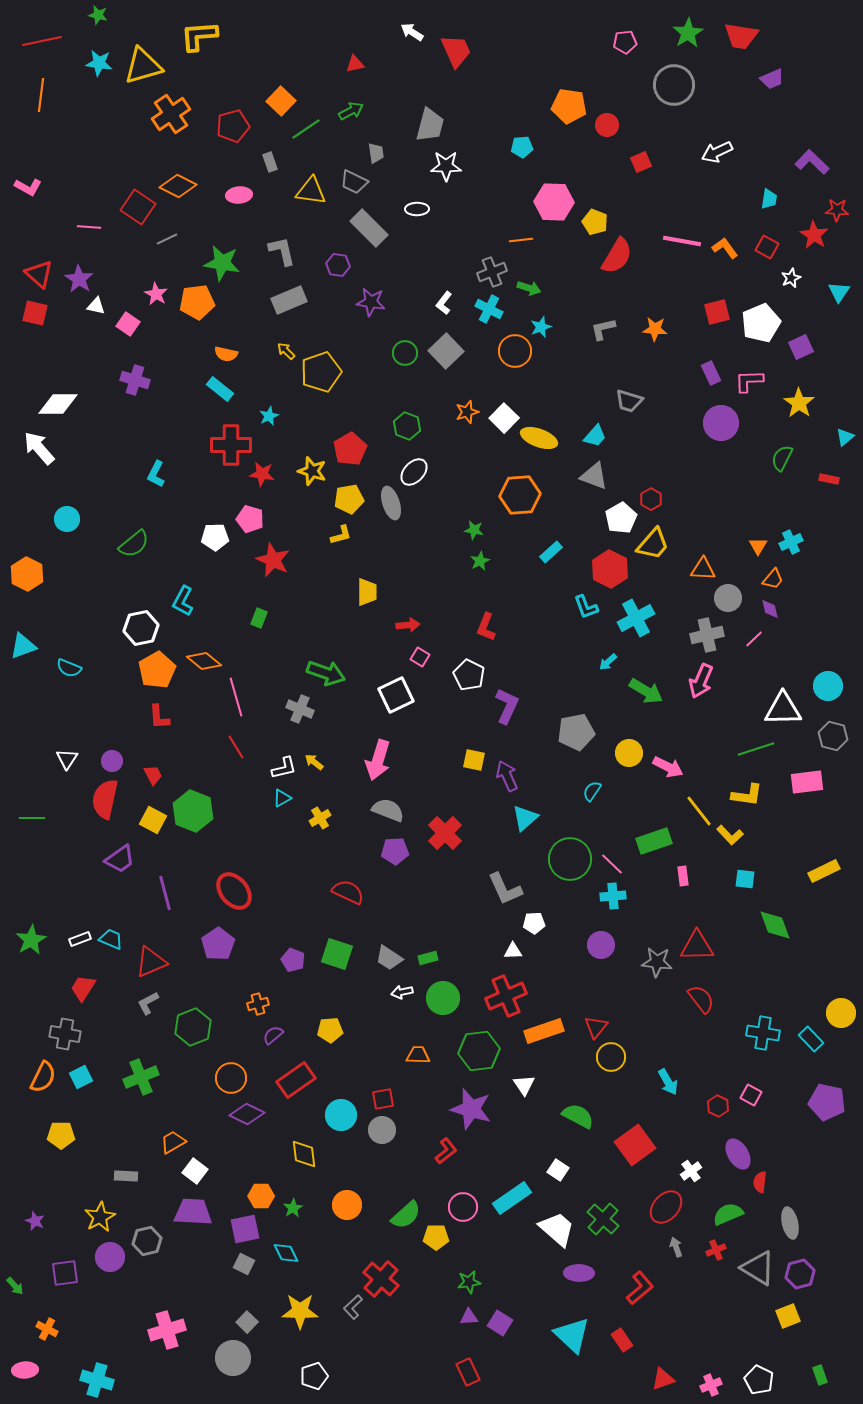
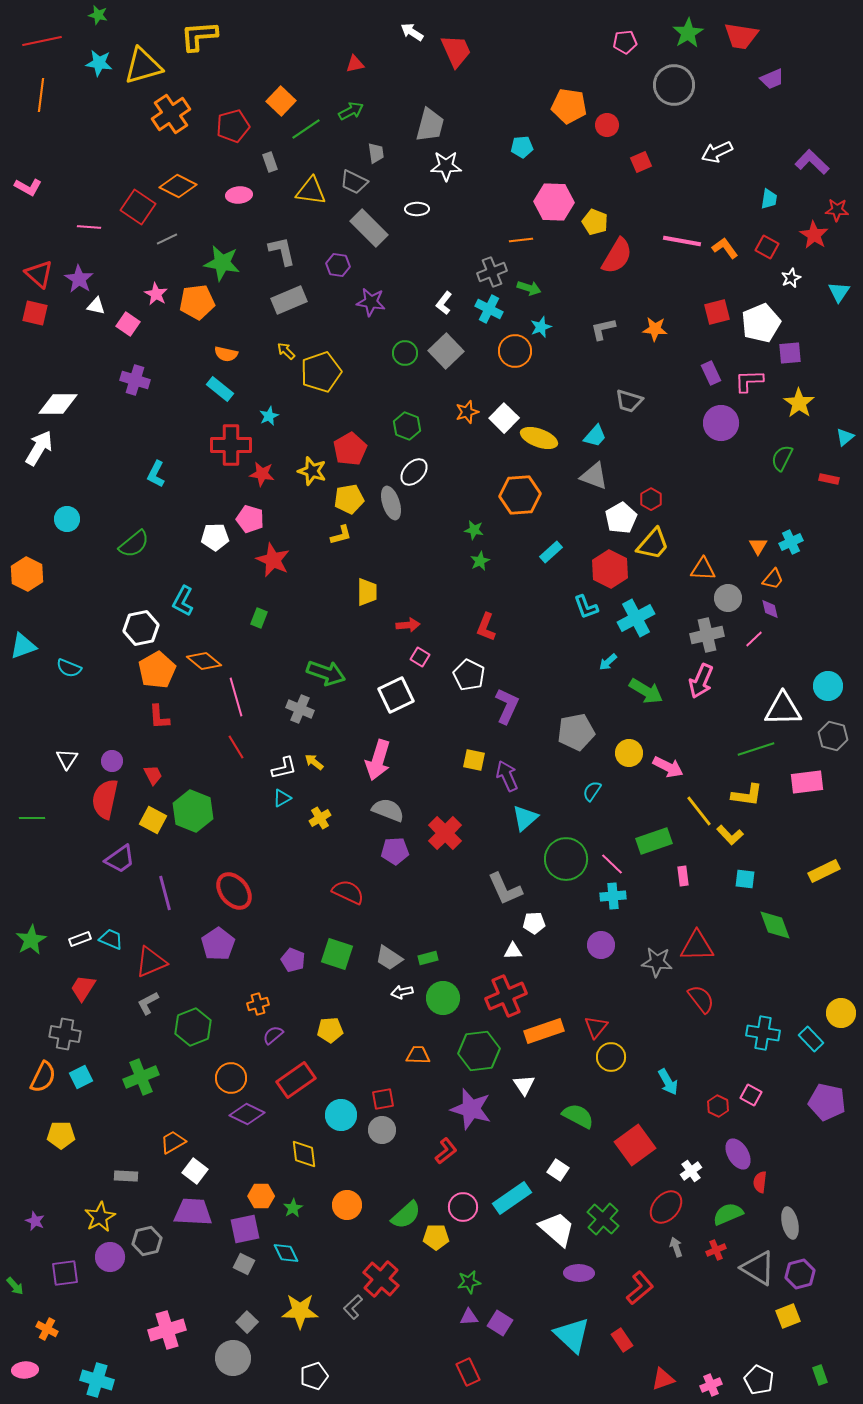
purple square at (801, 347): moved 11 px left, 6 px down; rotated 20 degrees clockwise
white arrow at (39, 448): rotated 72 degrees clockwise
green circle at (570, 859): moved 4 px left
